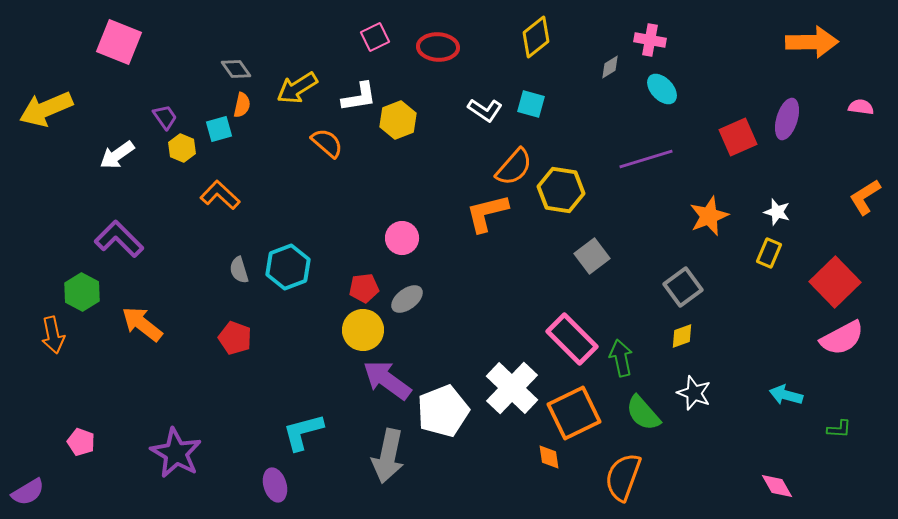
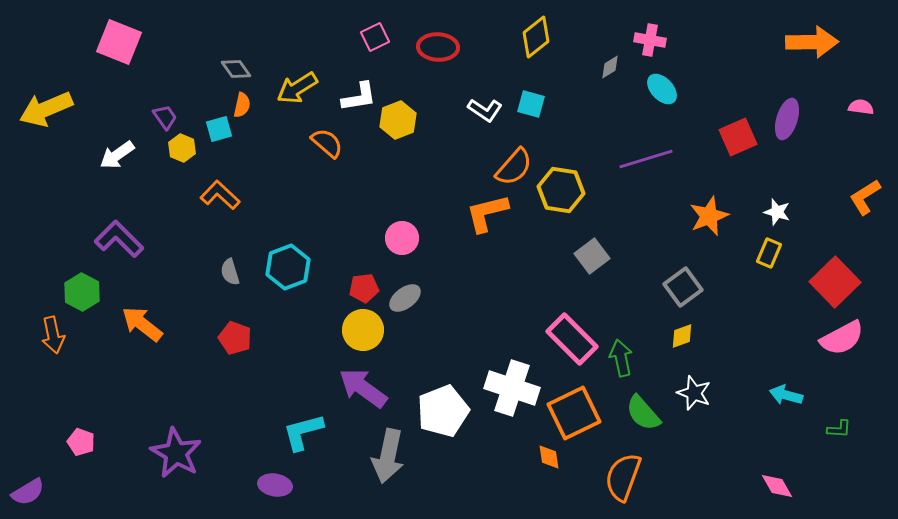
gray semicircle at (239, 270): moved 9 px left, 2 px down
gray ellipse at (407, 299): moved 2 px left, 1 px up
purple arrow at (387, 380): moved 24 px left, 8 px down
white cross at (512, 388): rotated 26 degrees counterclockwise
purple ellipse at (275, 485): rotated 64 degrees counterclockwise
